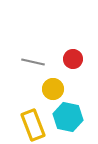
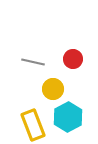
cyan hexagon: rotated 20 degrees clockwise
